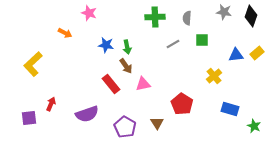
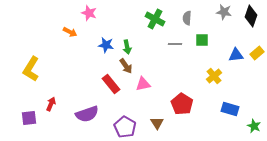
green cross: moved 2 px down; rotated 30 degrees clockwise
orange arrow: moved 5 px right, 1 px up
gray line: moved 2 px right; rotated 32 degrees clockwise
yellow L-shape: moved 2 px left, 5 px down; rotated 15 degrees counterclockwise
